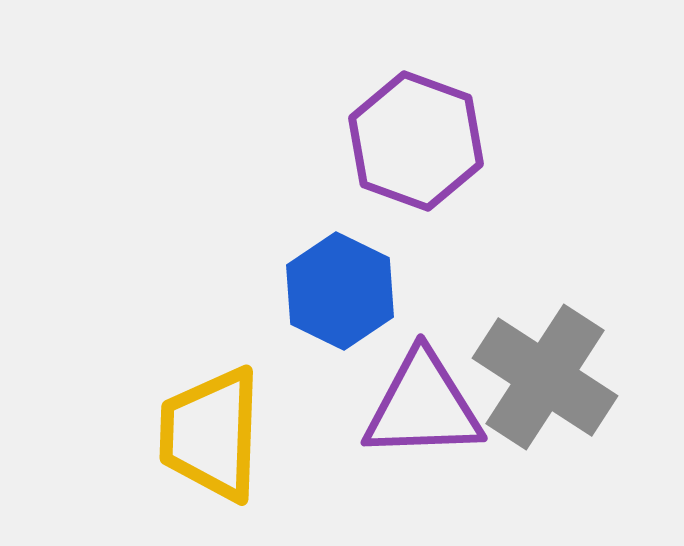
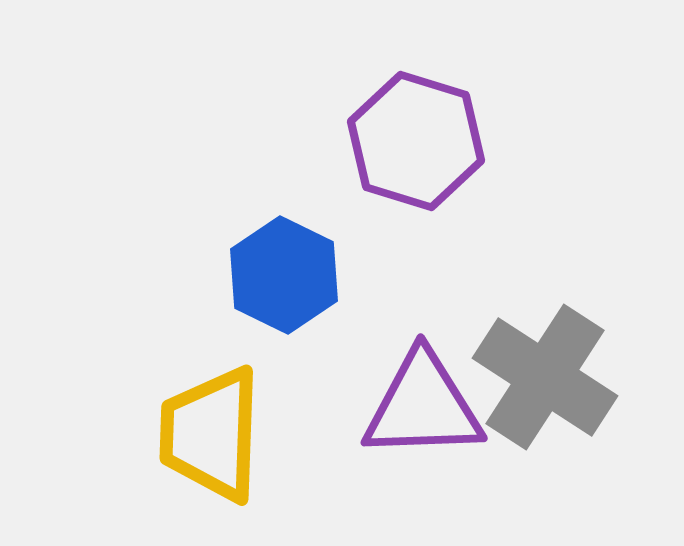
purple hexagon: rotated 3 degrees counterclockwise
blue hexagon: moved 56 px left, 16 px up
